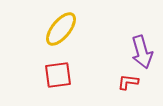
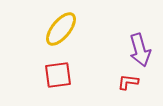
purple arrow: moved 2 px left, 2 px up
